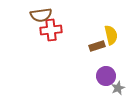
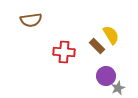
brown semicircle: moved 10 px left, 5 px down
red cross: moved 13 px right, 22 px down; rotated 10 degrees clockwise
yellow semicircle: rotated 18 degrees counterclockwise
brown rectangle: rotated 63 degrees clockwise
